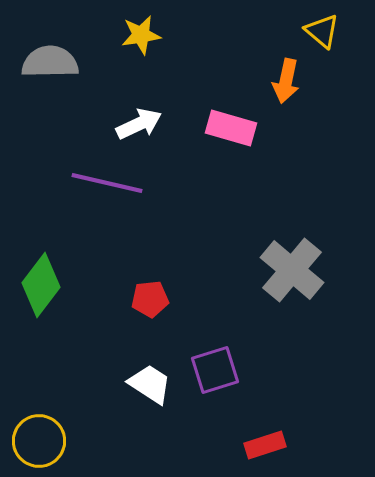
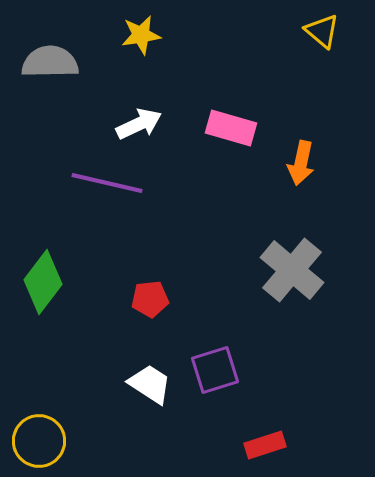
orange arrow: moved 15 px right, 82 px down
green diamond: moved 2 px right, 3 px up
